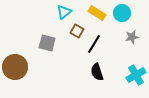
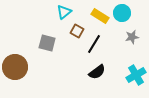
yellow rectangle: moved 3 px right, 3 px down
black semicircle: rotated 108 degrees counterclockwise
